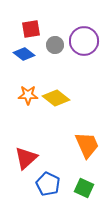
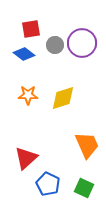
purple circle: moved 2 px left, 2 px down
yellow diamond: moved 7 px right; rotated 56 degrees counterclockwise
